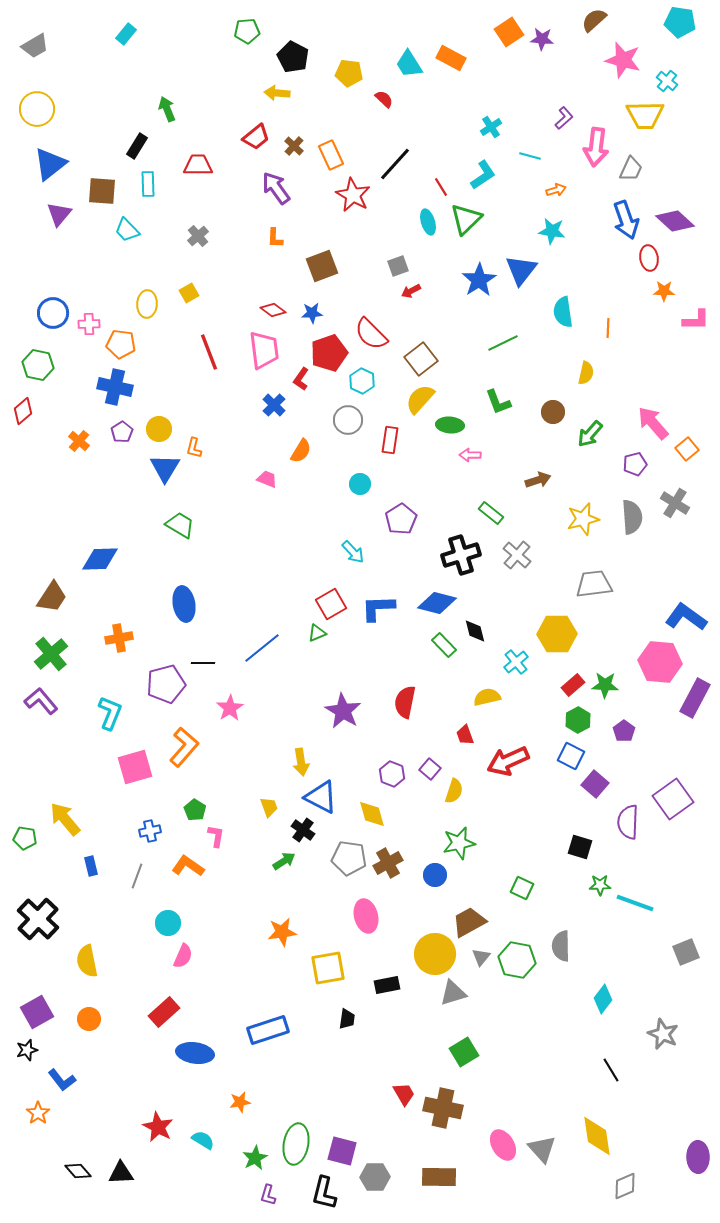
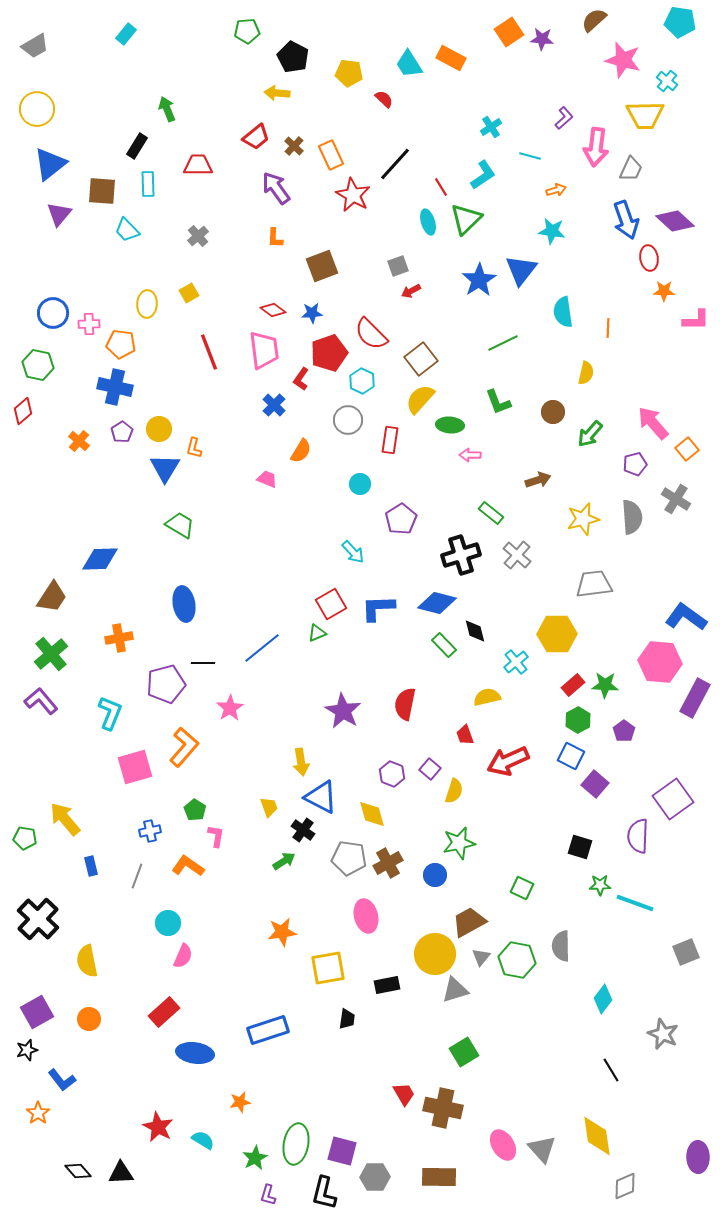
gray cross at (675, 503): moved 1 px right, 4 px up
red semicircle at (405, 702): moved 2 px down
purple semicircle at (628, 822): moved 10 px right, 14 px down
gray triangle at (453, 993): moved 2 px right, 3 px up
